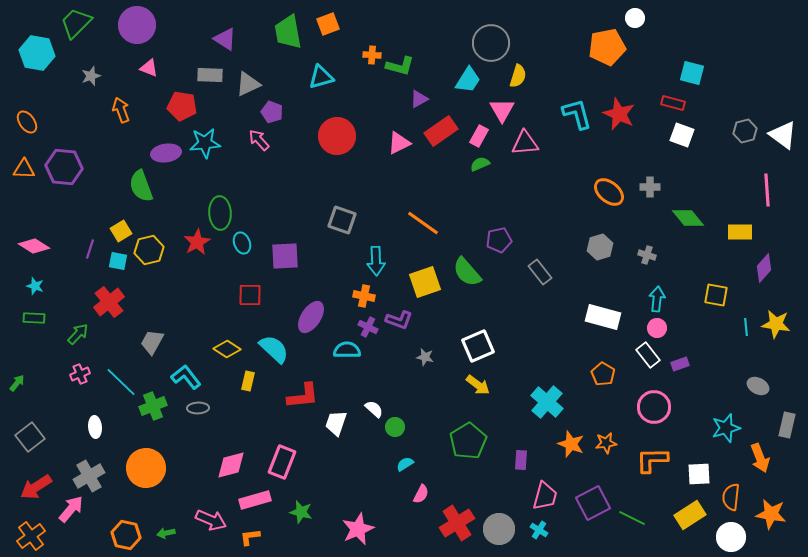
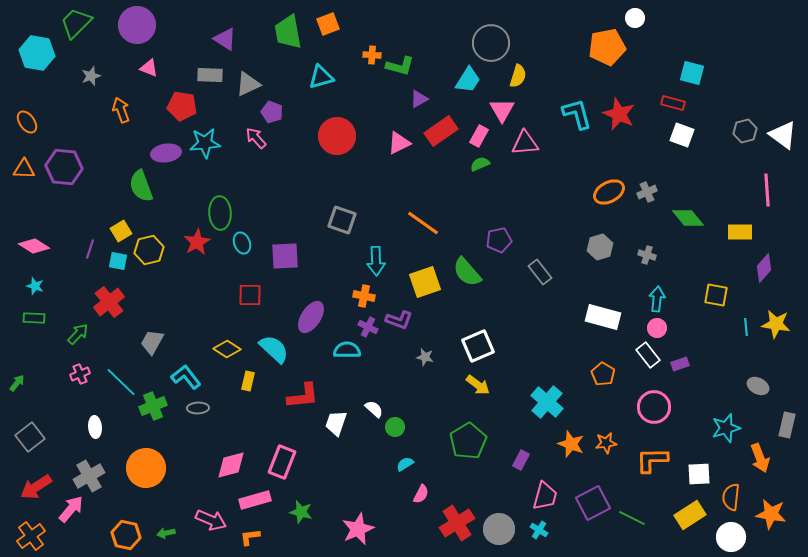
pink arrow at (259, 140): moved 3 px left, 2 px up
gray cross at (650, 187): moved 3 px left, 5 px down; rotated 24 degrees counterclockwise
orange ellipse at (609, 192): rotated 68 degrees counterclockwise
purple rectangle at (521, 460): rotated 24 degrees clockwise
